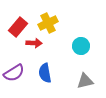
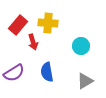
yellow cross: rotated 30 degrees clockwise
red rectangle: moved 2 px up
red arrow: moved 1 px left, 1 px up; rotated 70 degrees clockwise
blue semicircle: moved 2 px right, 1 px up
gray triangle: rotated 18 degrees counterclockwise
